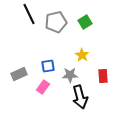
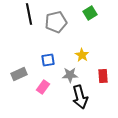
black line: rotated 15 degrees clockwise
green square: moved 5 px right, 9 px up
blue square: moved 6 px up
